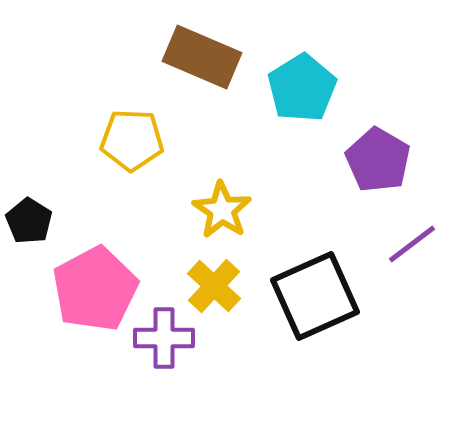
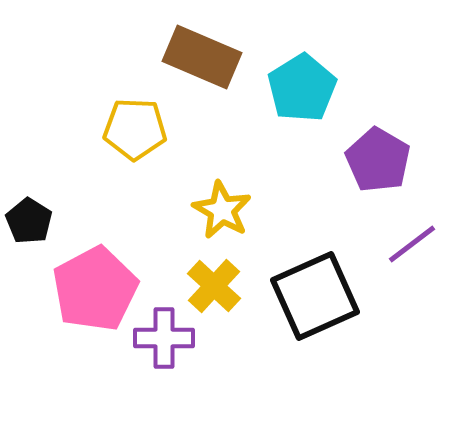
yellow pentagon: moved 3 px right, 11 px up
yellow star: rotated 4 degrees counterclockwise
